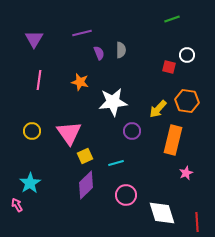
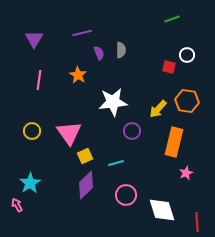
orange star: moved 2 px left, 7 px up; rotated 18 degrees clockwise
orange rectangle: moved 1 px right, 2 px down
white diamond: moved 3 px up
